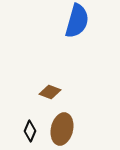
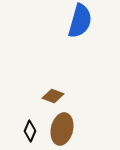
blue semicircle: moved 3 px right
brown diamond: moved 3 px right, 4 px down
